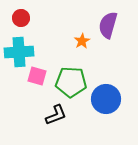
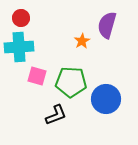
purple semicircle: moved 1 px left
cyan cross: moved 5 px up
